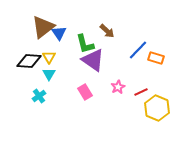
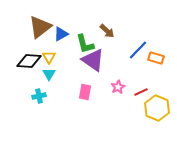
brown triangle: moved 3 px left
blue triangle: moved 2 px right, 1 px down; rotated 35 degrees clockwise
pink rectangle: rotated 42 degrees clockwise
cyan cross: rotated 24 degrees clockwise
